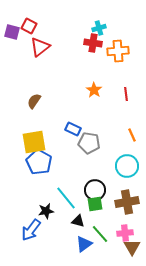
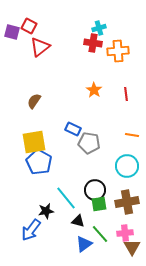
orange line: rotated 56 degrees counterclockwise
green square: moved 4 px right
